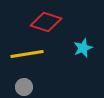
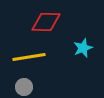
red diamond: rotated 16 degrees counterclockwise
yellow line: moved 2 px right, 3 px down
